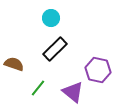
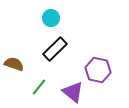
green line: moved 1 px right, 1 px up
